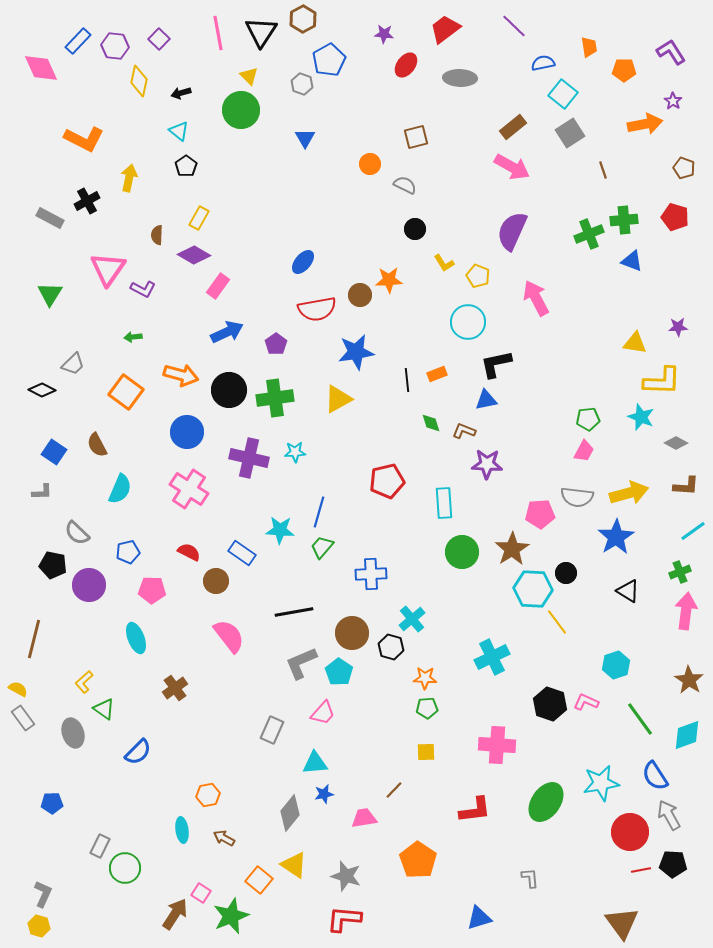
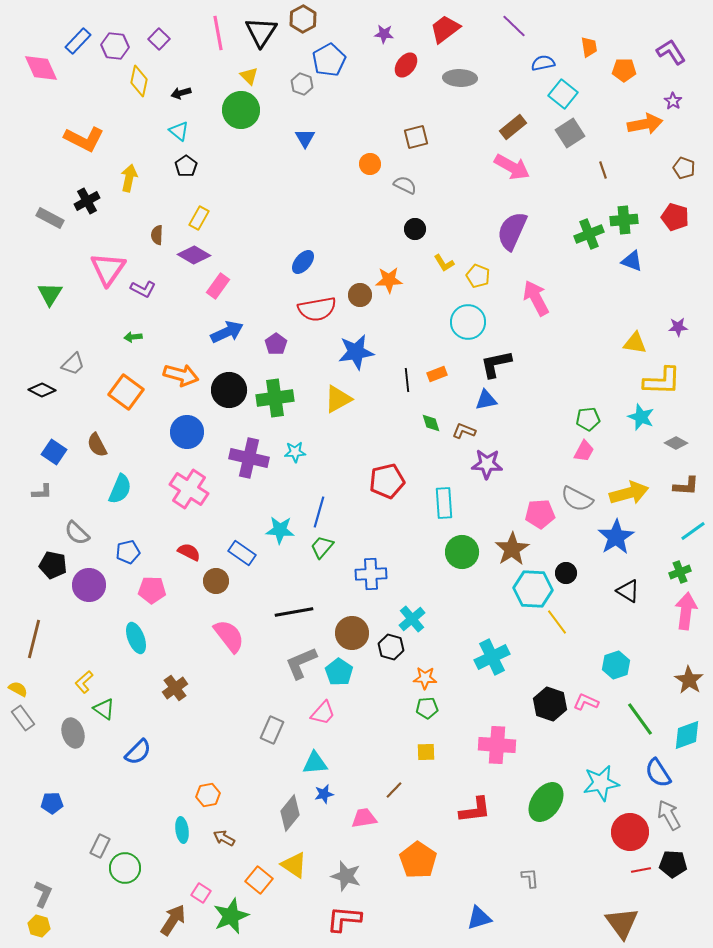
gray semicircle at (577, 497): moved 2 px down; rotated 20 degrees clockwise
blue semicircle at (655, 776): moved 3 px right, 3 px up
brown arrow at (175, 914): moved 2 px left, 6 px down
